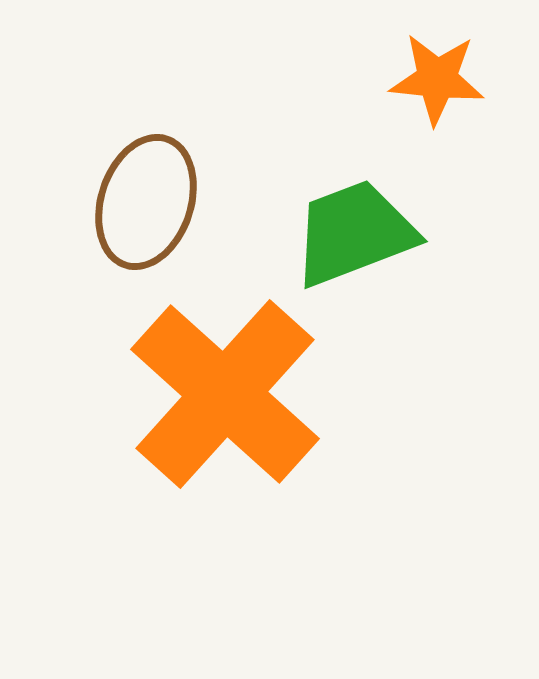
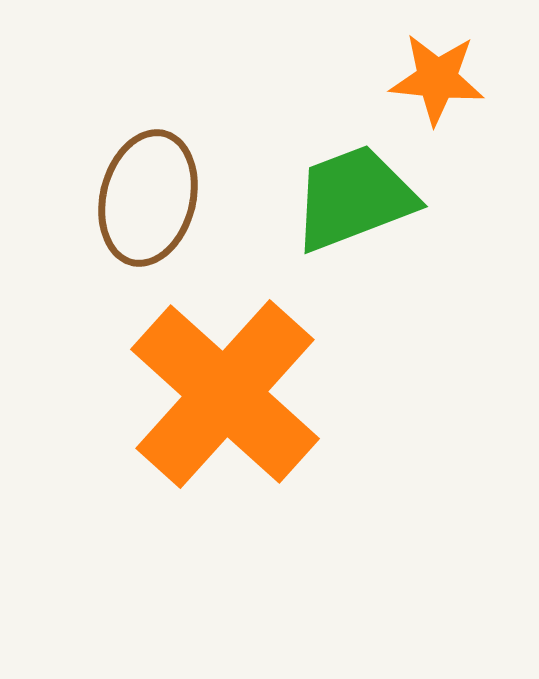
brown ellipse: moved 2 px right, 4 px up; rotated 4 degrees counterclockwise
green trapezoid: moved 35 px up
